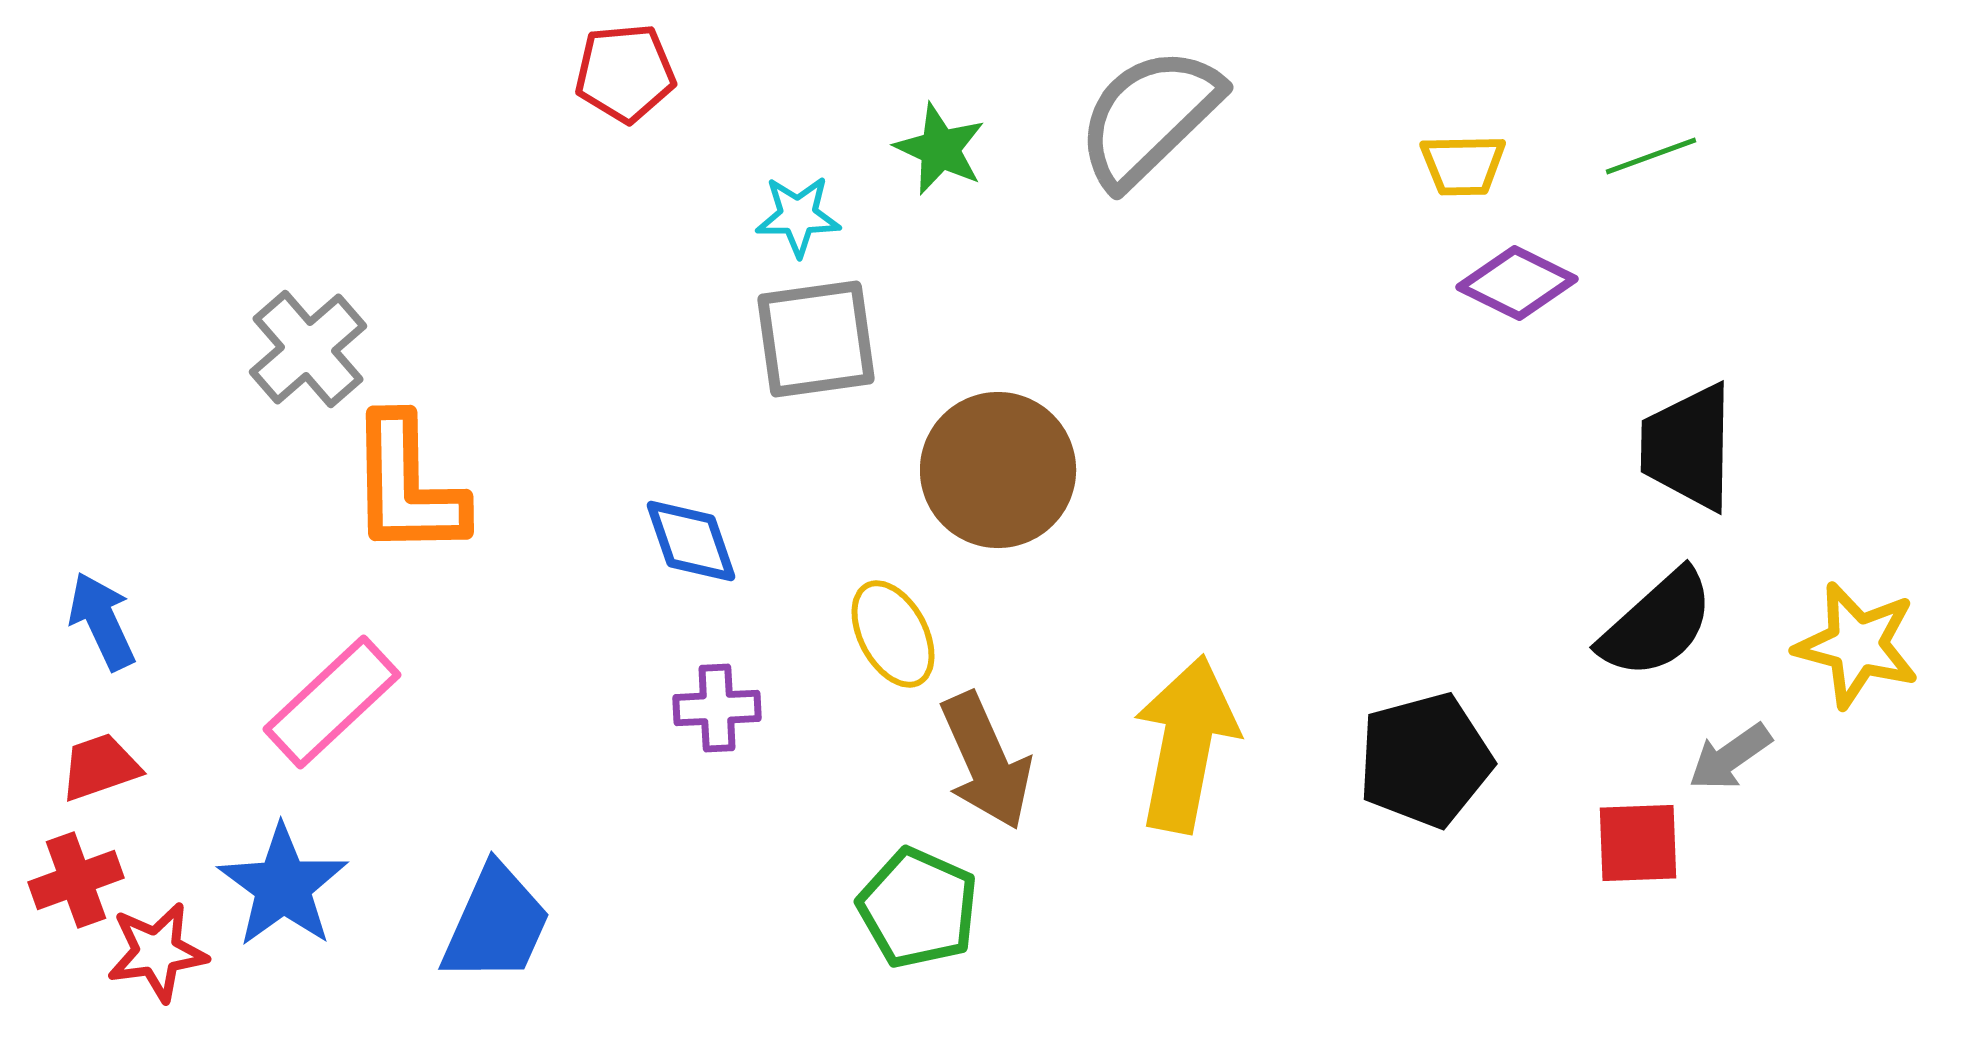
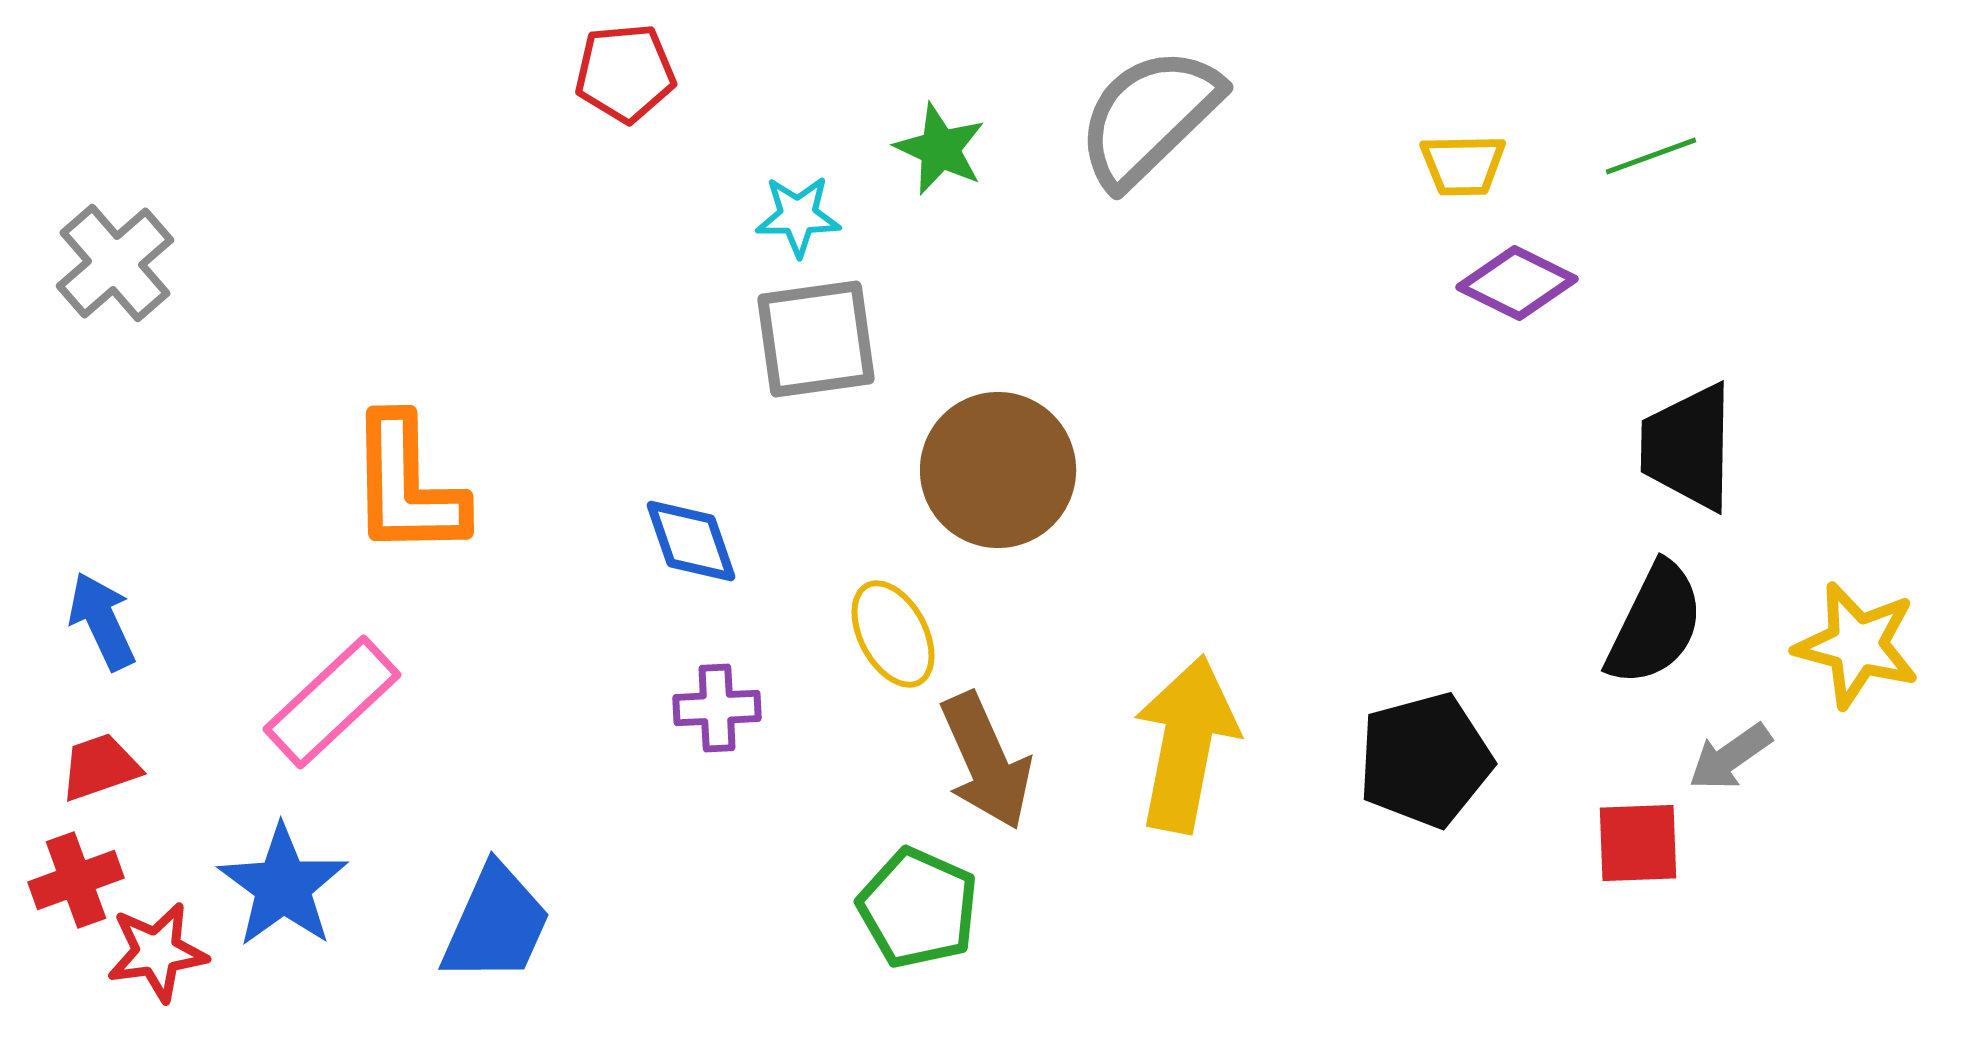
gray cross: moved 193 px left, 86 px up
black semicircle: moved 2 px left; rotated 22 degrees counterclockwise
